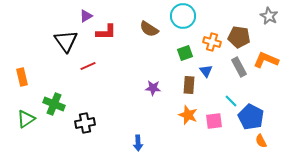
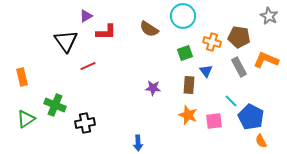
green cross: moved 1 px right, 1 px down
